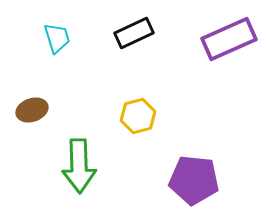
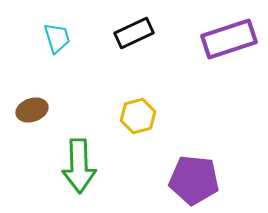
purple rectangle: rotated 6 degrees clockwise
